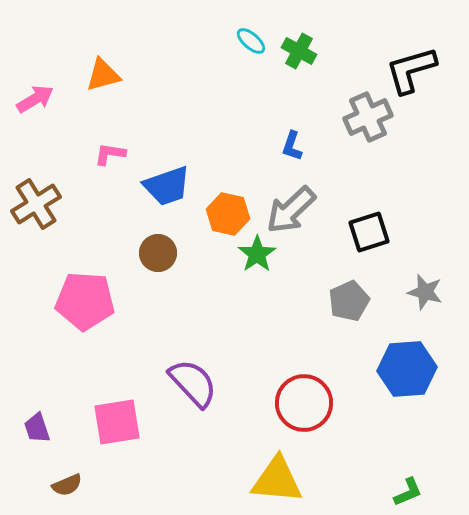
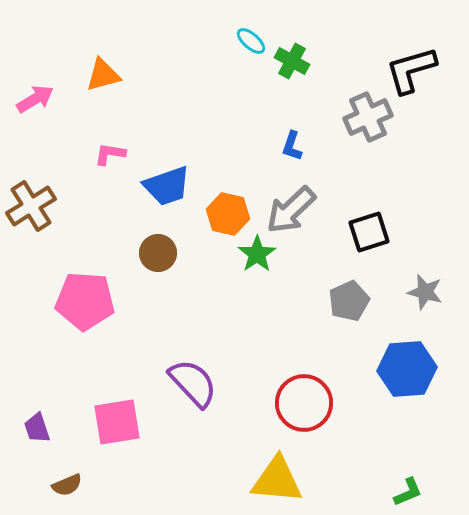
green cross: moved 7 px left, 10 px down
brown cross: moved 5 px left, 2 px down
